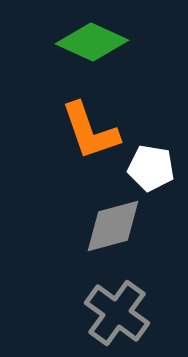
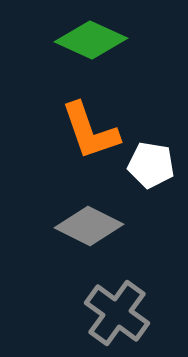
green diamond: moved 1 px left, 2 px up
white pentagon: moved 3 px up
gray diamond: moved 24 px left; rotated 42 degrees clockwise
